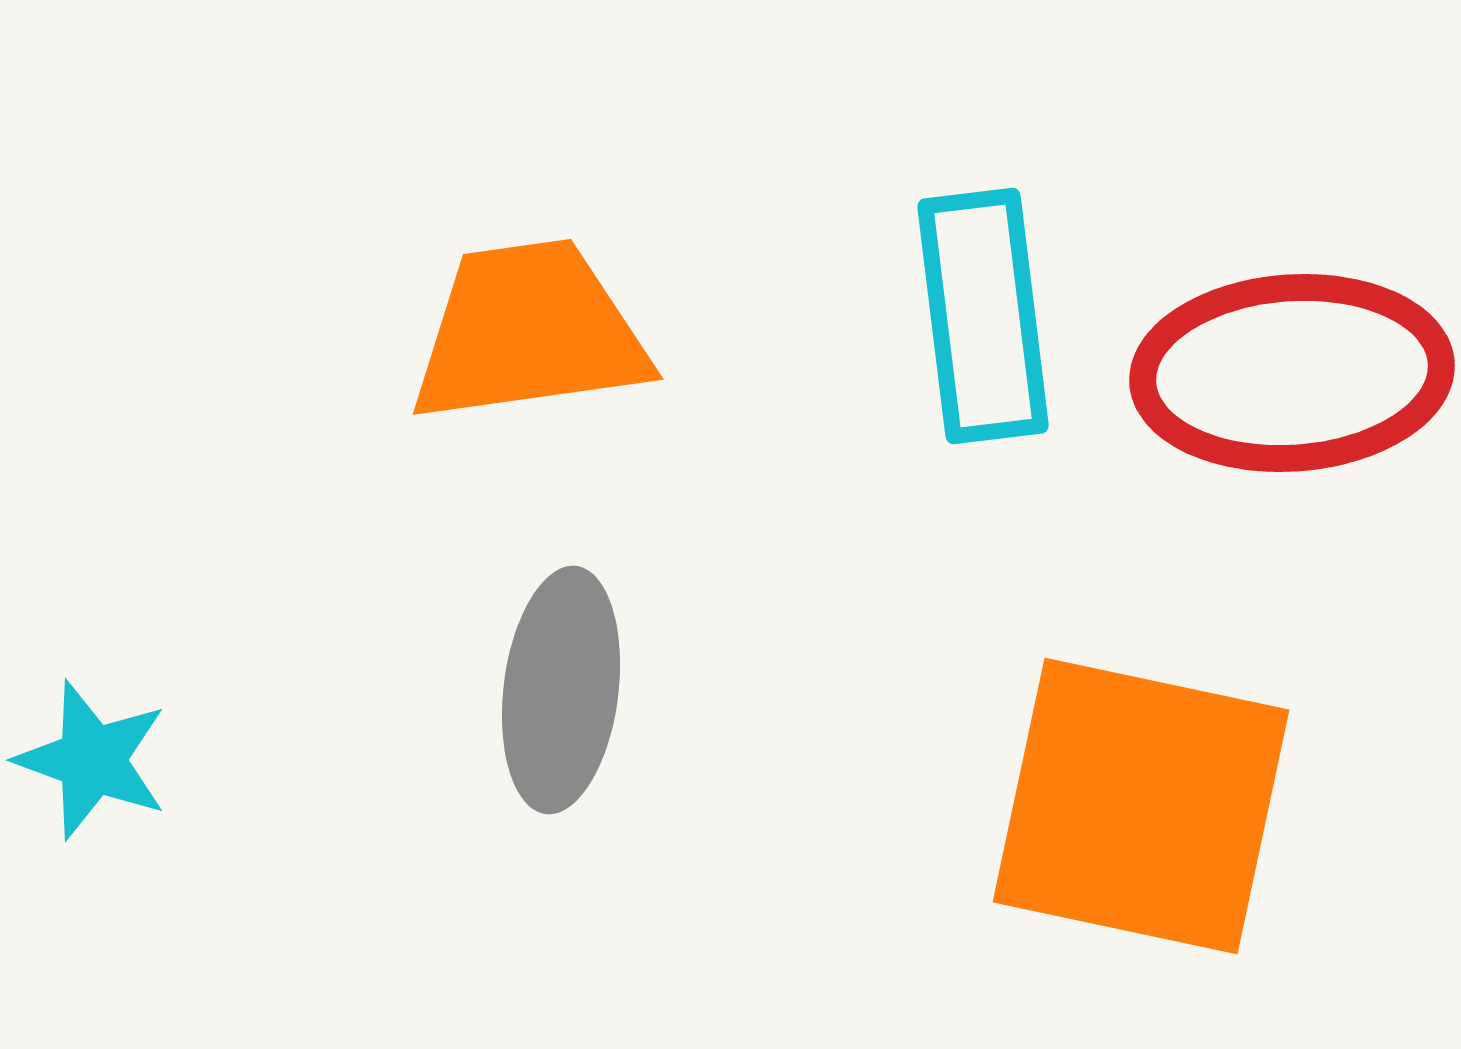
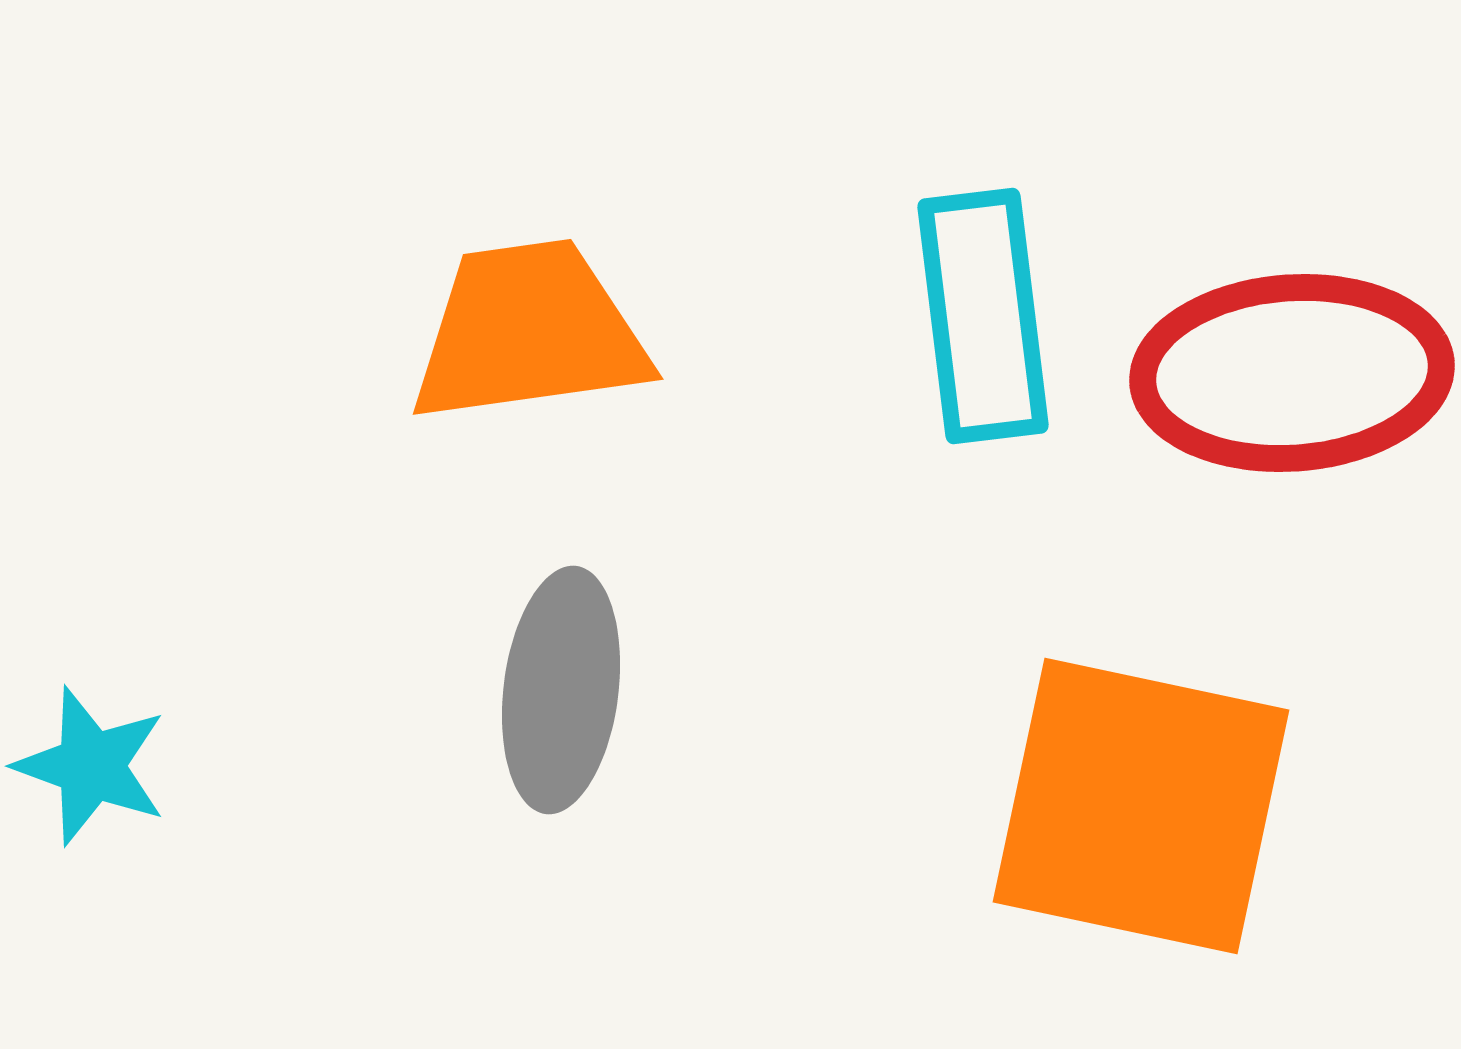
cyan star: moved 1 px left, 6 px down
